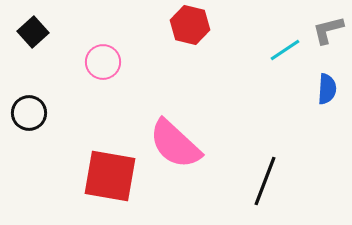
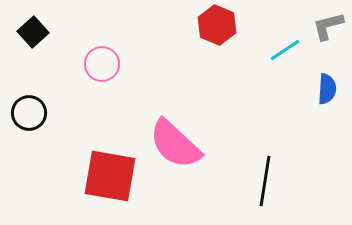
red hexagon: moved 27 px right; rotated 9 degrees clockwise
gray L-shape: moved 4 px up
pink circle: moved 1 px left, 2 px down
black line: rotated 12 degrees counterclockwise
